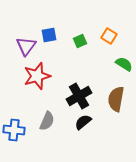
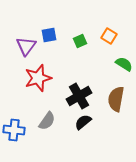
red star: moved 1 px right, 2 px down
gray semicircle: rotated 12 degrees clockwise
